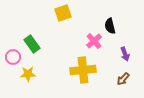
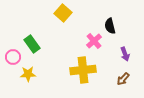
yellow square: rotated 30 degrees counterclockwise
